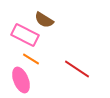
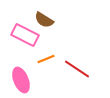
orange line: moved 15 px right; rotated 54 degrees counterclockwise
